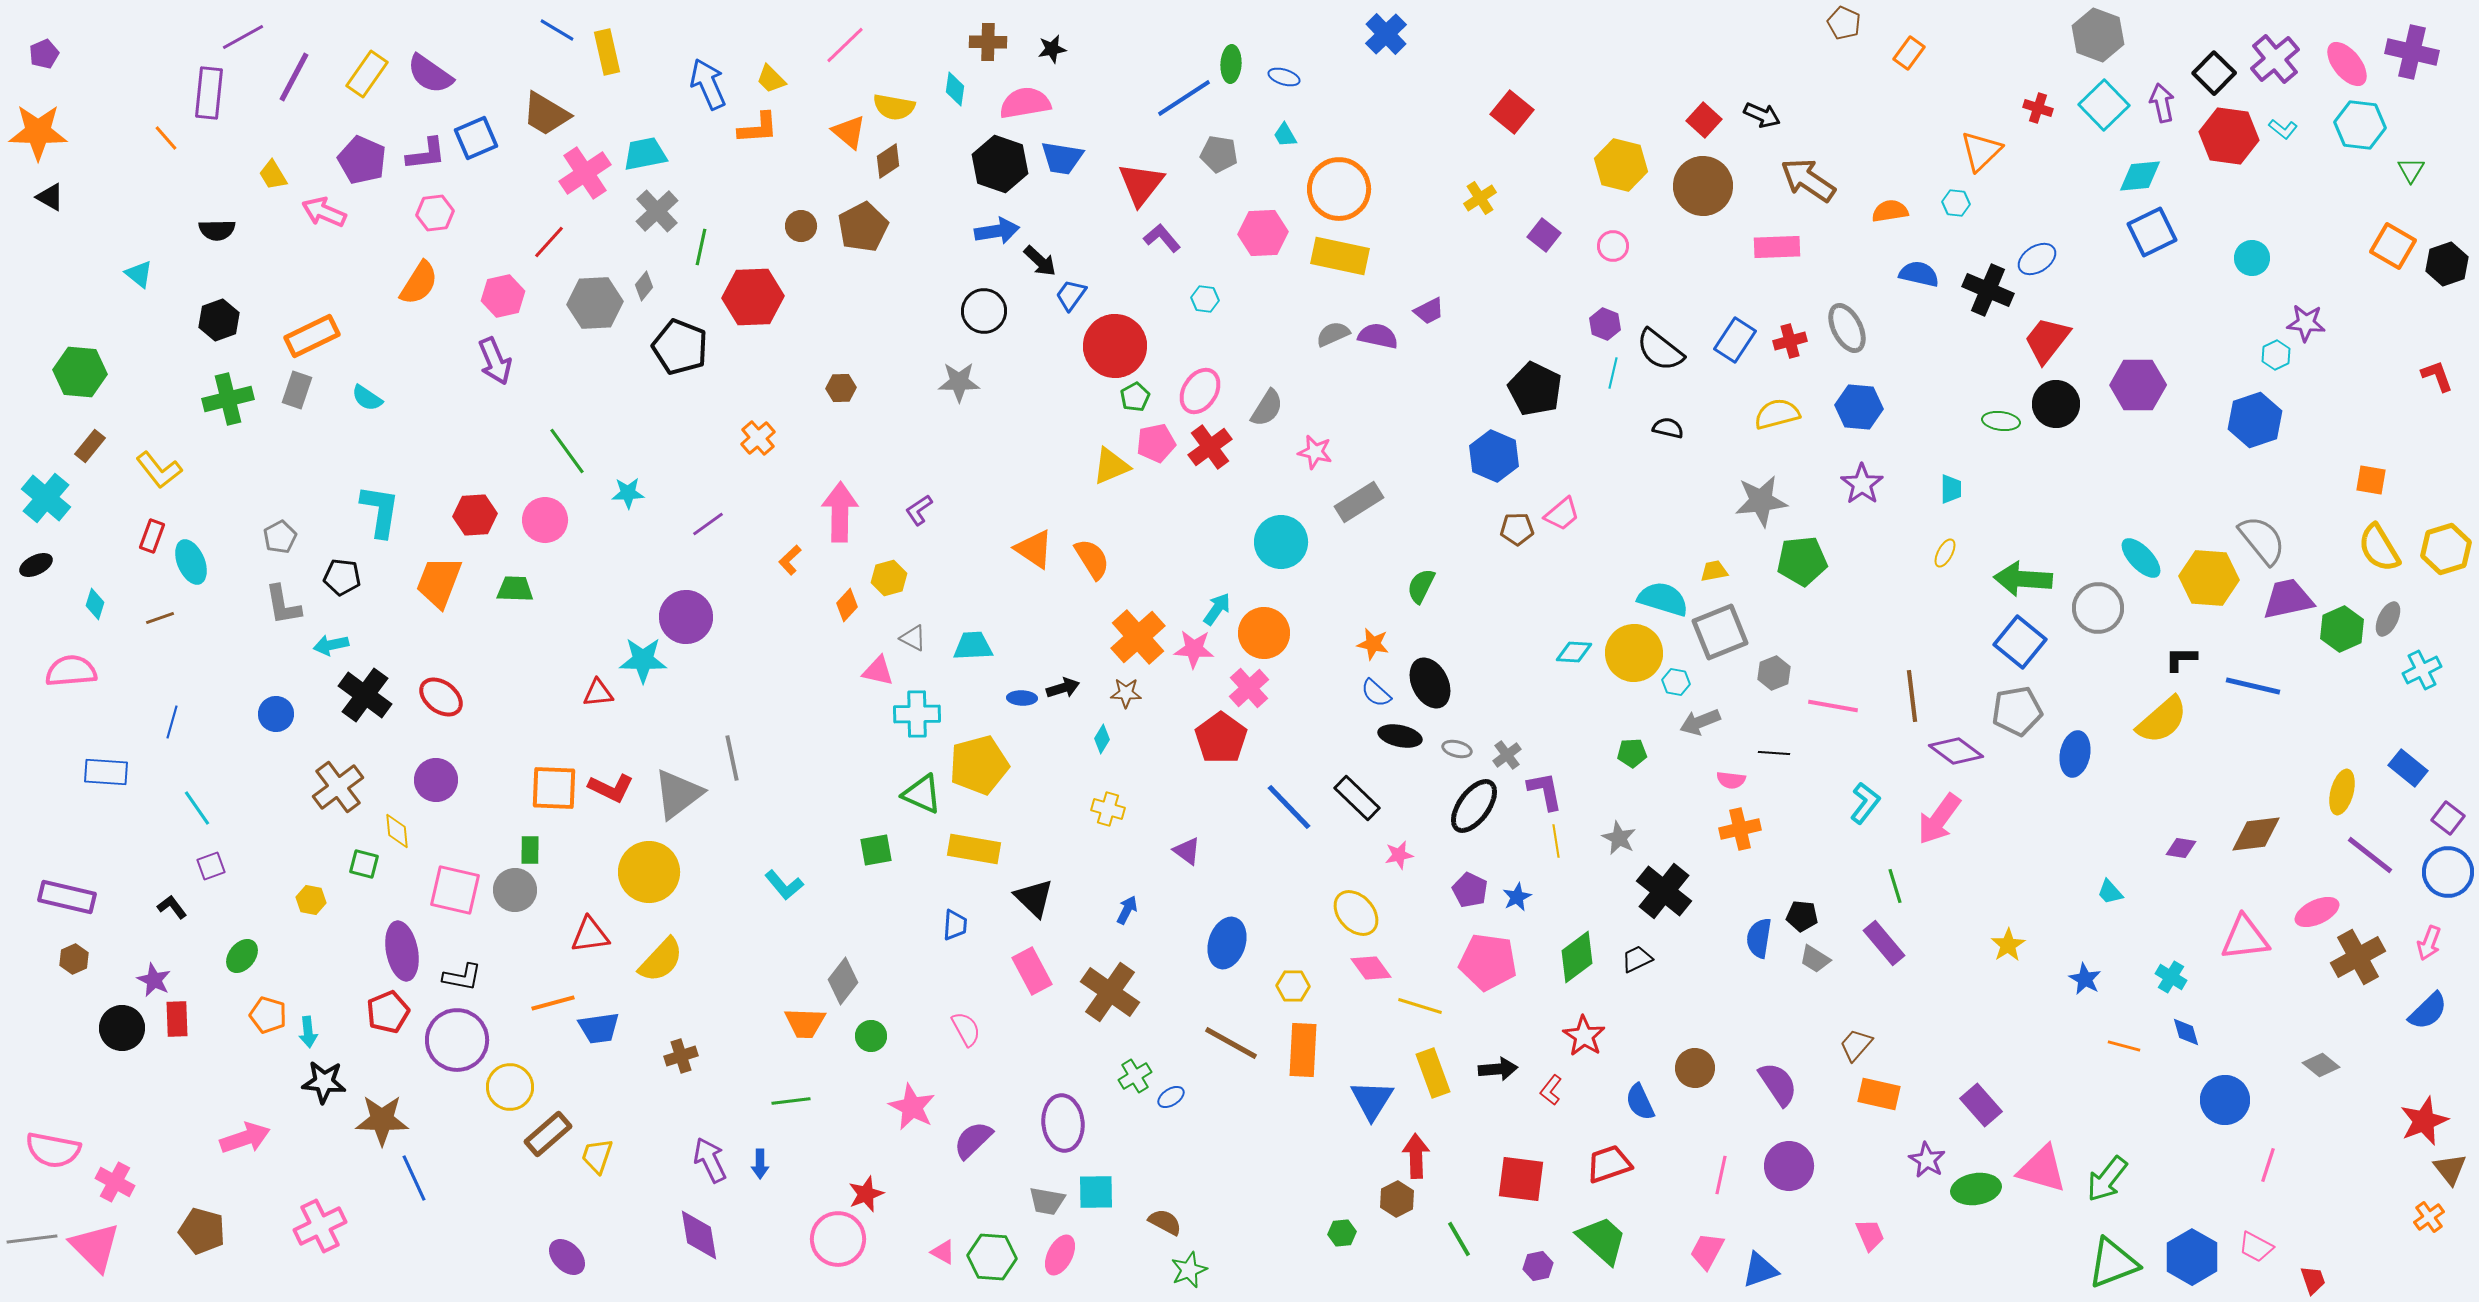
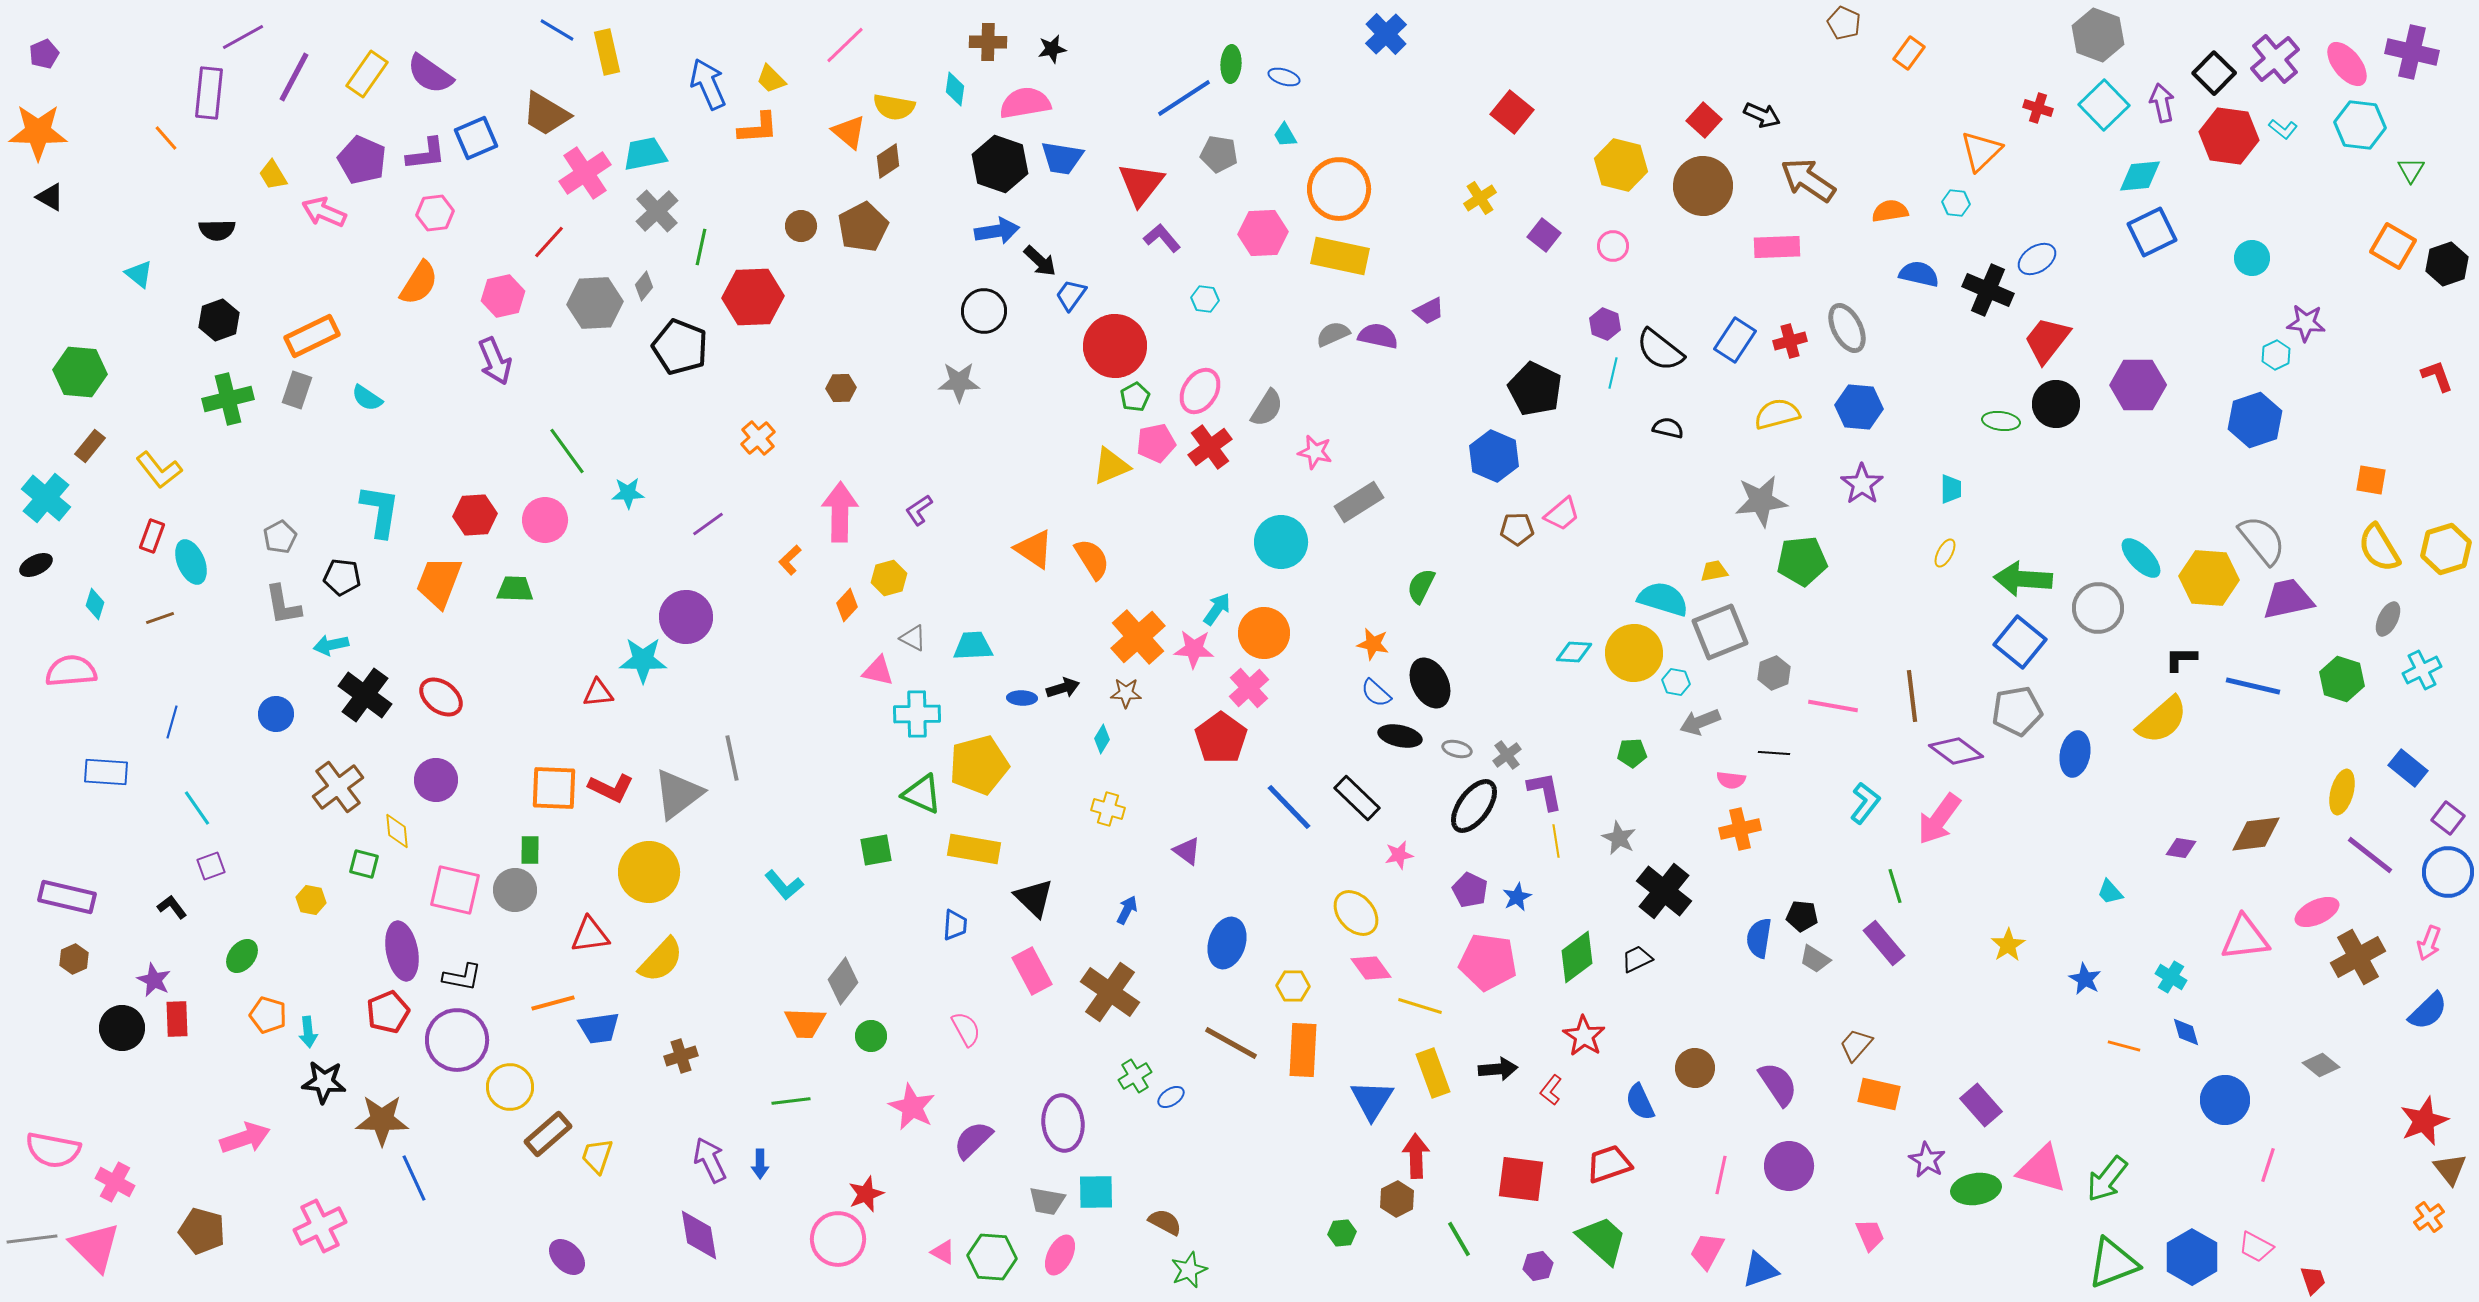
green hexagon at (2342, 629): moved 50 px down; rotated 18 degrees counterclockwise
